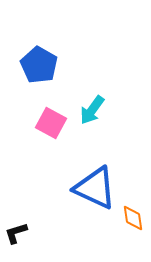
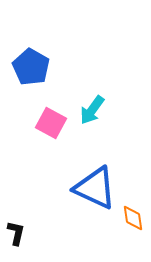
blue pentagon: moved 8 px left, 2 px down
black L-shape: rotated 120 degrees clockwise
